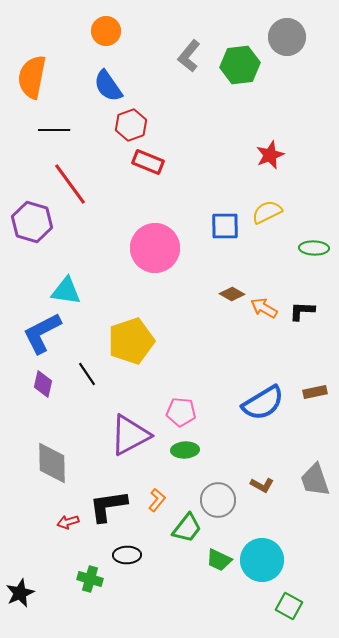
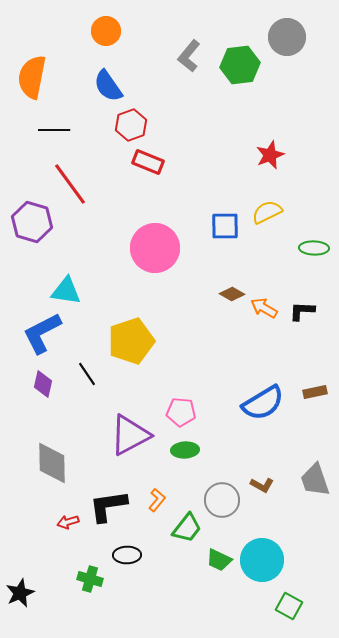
gray circle at (218, 500): moved 4 px right
